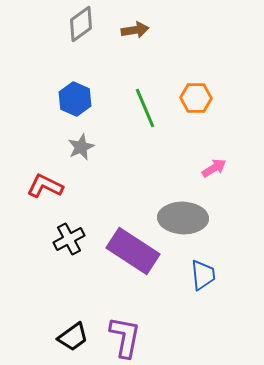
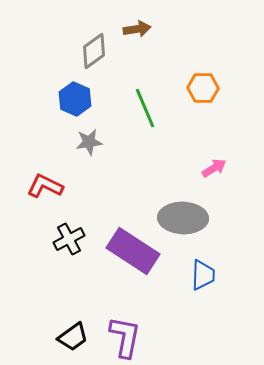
gray diamond: moved 13 px right, 27 px down
brown arrow: moved 2 px right, 1 px up
orange hexagon: moved 7 px right, 10 px up
gray star: moved 8 px right, 5 px up; rotated 16 degrees clockwise
blue trapezoid: rotated 8 degrees clockwise
